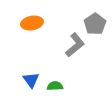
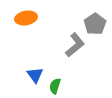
orange ellipse: moved 6 px left, 5 px up
blue triangle: moved 4 px right, 5 px up
green semicircle: rotated 70 degrees counterclockwise
